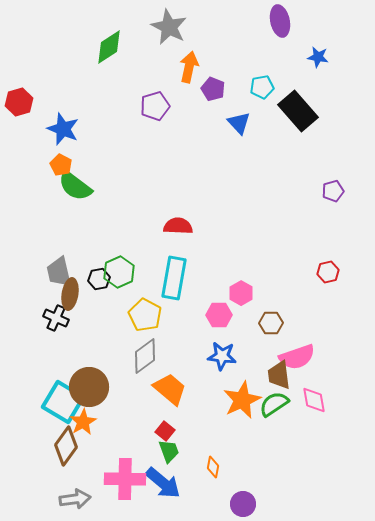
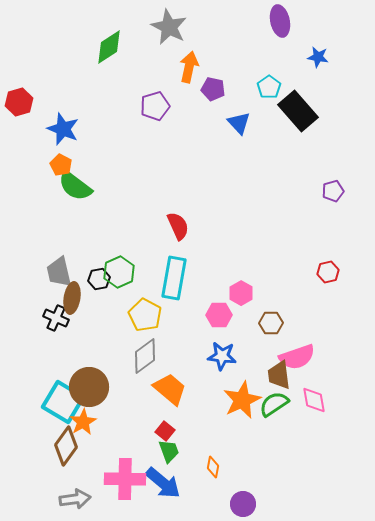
cyan pentagon at (262, 87): moved 7 px right; rotated 25 degrees counterclockwise
purple pentagon at (213, 89): rotated 10 degrees counterclockwise
red semicircle at (178, 226): rotated 64 degrees clockwise
brown ellipse at (70, 294): moved 2 px right, 4 px down
